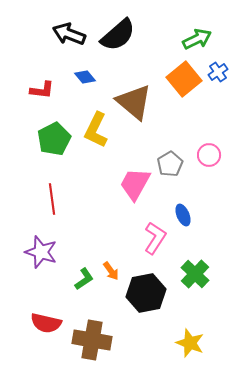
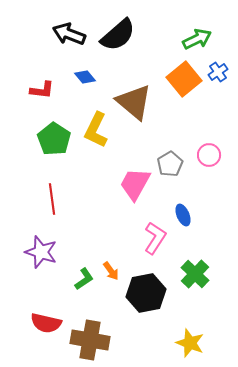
green pentagon: rotated 12 degrees counterclockwise
brown cross: moved 2 px left
